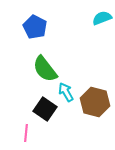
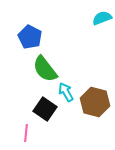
blue pentagon: moved 5 px left, 10 px down
